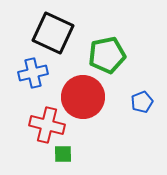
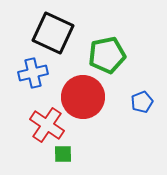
red cross: rotated 20 degrees clockwise
